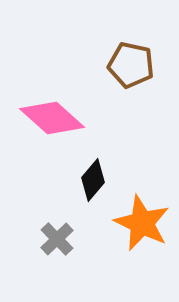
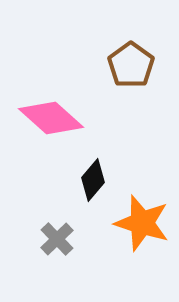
brown pentagon: rotated 24 degrees clockwise
pink diamond: moved 1 px left
orange star: rotated 8 degrees counterclockwise
